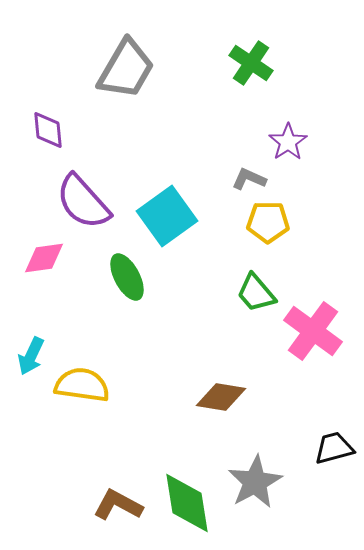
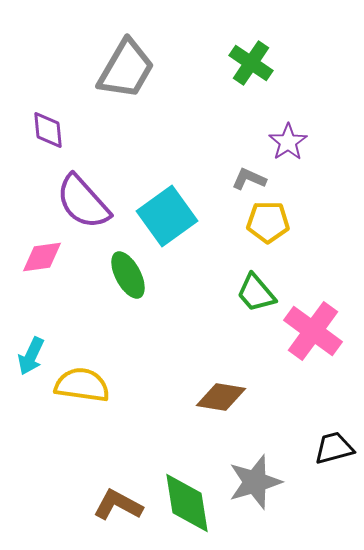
pink diamond: moved 2 px left, 1 px up
green ellipse: moved 1 px right, 2 px up
gray star: rotated 12 degrees clockwise
